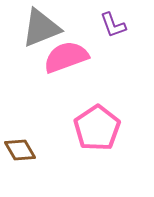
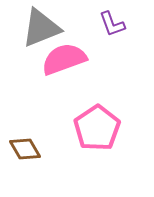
purple L-shape: moved 1 px left, 1 px up
pink semicircle: moved 2 px left, 2 px down
brown diamond: moved 5 px right, 1 px up
